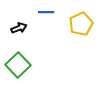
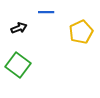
yellow pentagon: moved 8 px down
green square: rotated 10 degrees counterclockwise
